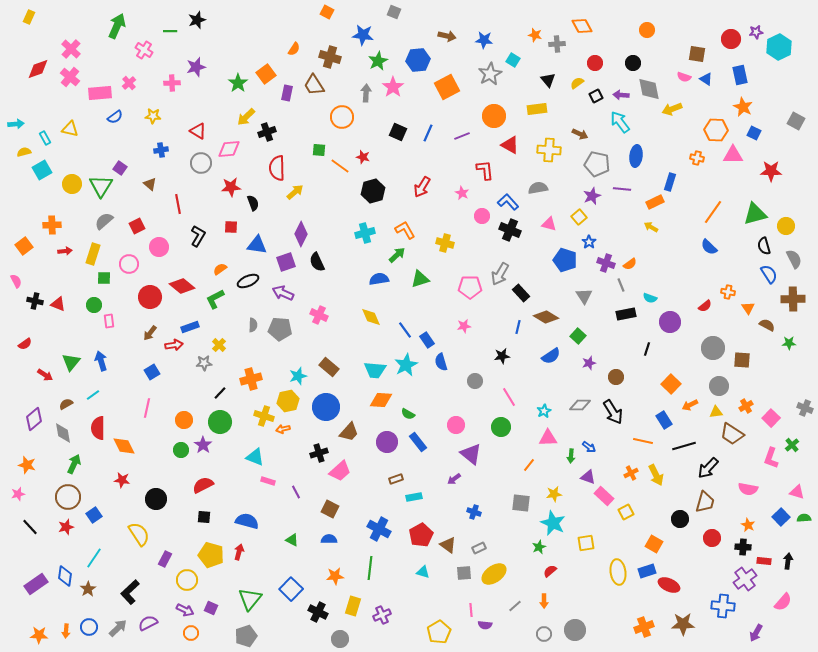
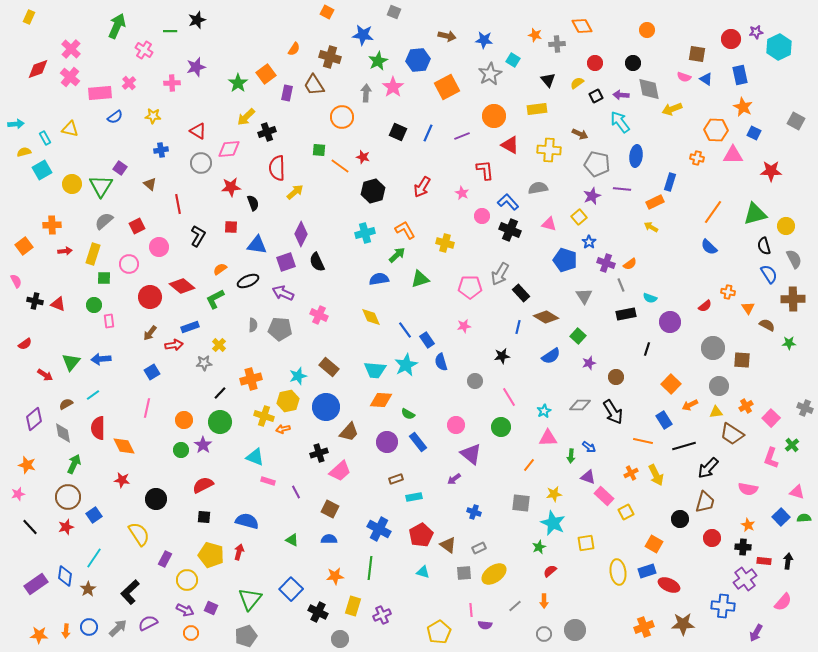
blue arrow at (101, 361): moved 2 px up; rotated 78 degrees counterclockwise
